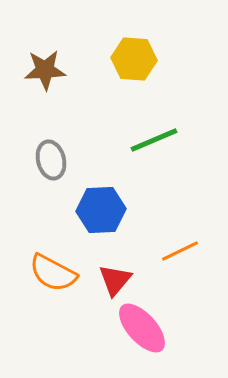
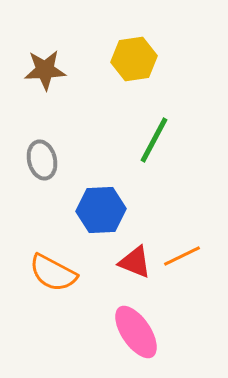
yellow hexagon: rotated 12 degrees counterclockwise
green line: rotated 39 degrees counterclockwise
gray ellipse: moved 9 px left
orange line: moved 2 px right, 5 px down
red triangle: moved 20 px right, 18 px up; rotated 48 degrees counterclockwise
pink ellipse: moved 6 px left, 4 px down; rotated 8 degrees clockwise
